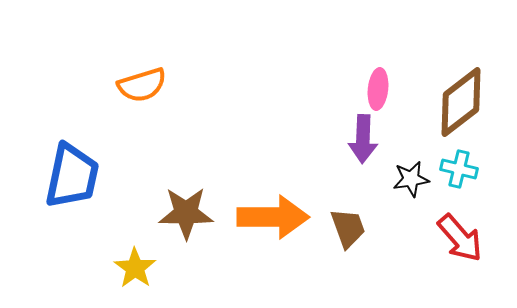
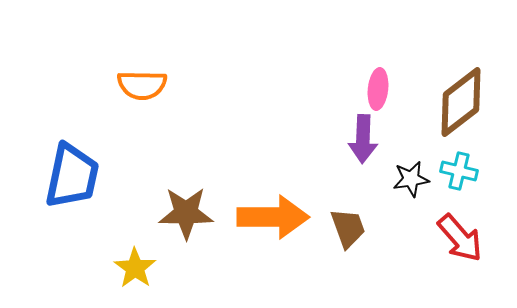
orange semicircle: rotated 18 degrees clockwise
cyan cross: moved 2 px down
